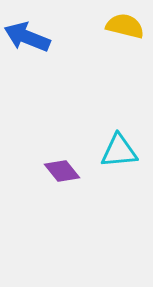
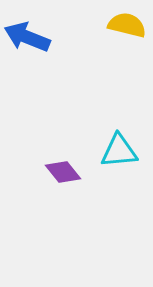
yellow semicircle: moved 2 px right, 1 px up
purple diamond: moved 1 px right, 1 px down
